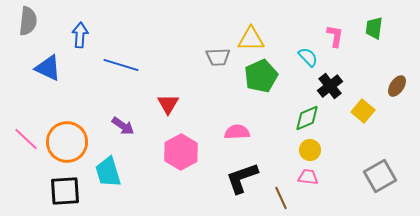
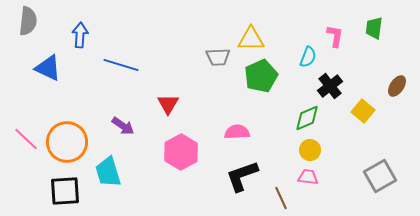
cyan semicircle: rotated 65 degrees clockwise
black L-shape: moved 2 px up
